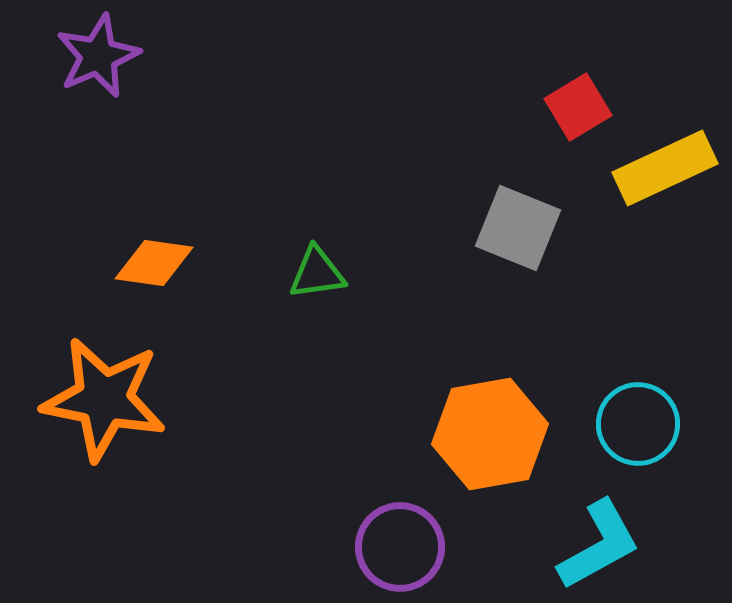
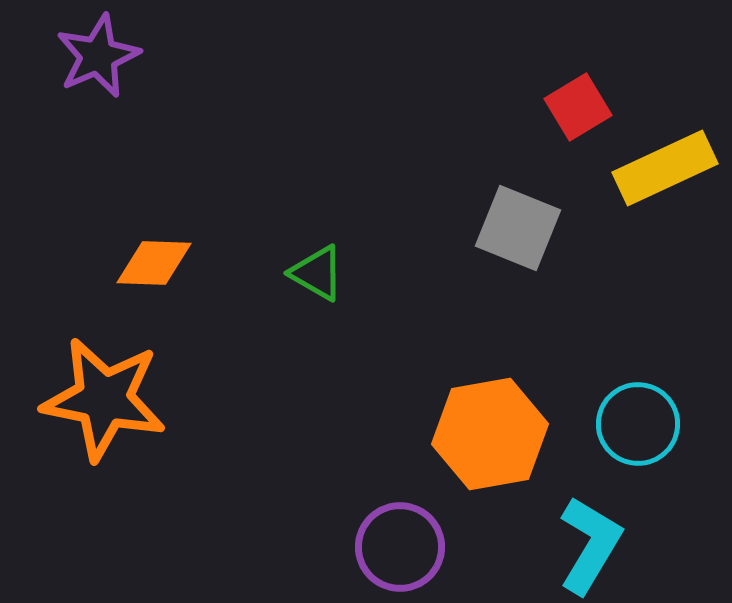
orange diamond: rotated 6 degrees counterclockwise
green triangle: rotated 38 degrees clockwise
cyan L-shape: moved 9 px left; rotated 30 degrees counterclockwise
